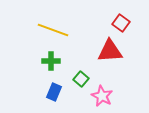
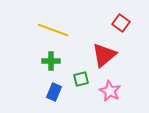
red triangle: moved 6 px left, 4 px down; rotated 36 degrees counterclockwise
green square: rotated 35 degrees clockwise
pink star: moved 8 px right, 5 px up
